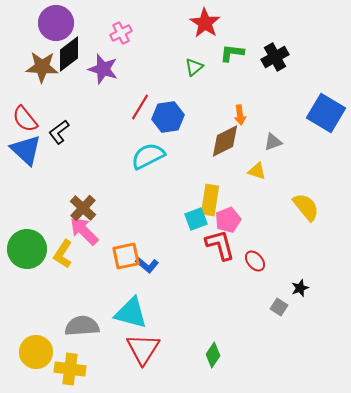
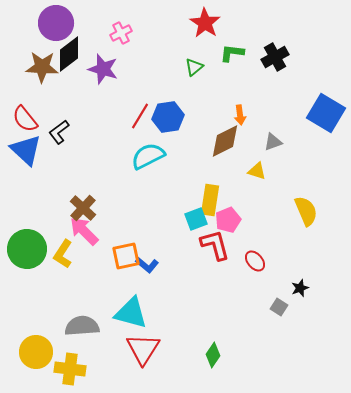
red line: moved 9 px down
yellow semicircle: moved 4 px down; rotated 16 degrees clockwise
red L-shape: moved 5 px left
